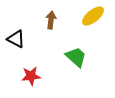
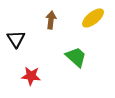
yellow ellipse: moved 2 px down
black triangle: rotated 30 degrees clockwise
red star: rotated 12 degrees clockwise
